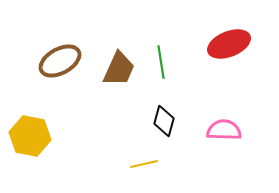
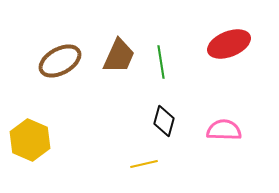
brown trapezoid: moved 13 px up
yellow hexagon: moved 4 px down; rotated 12 degrees clockwise
